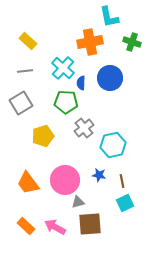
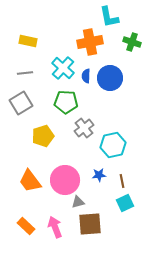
yellow rectangle: rotated 30 degrees counterclockwise
gray line: moved 2 px down
blue semicircle: moved 5 px right, 7 px up
blue star: rotated 16 degrees counterclockwise
orange trapezoid: moved 2 px right, 2 px up
pink arrow: rotated 40 degrees clockwise
